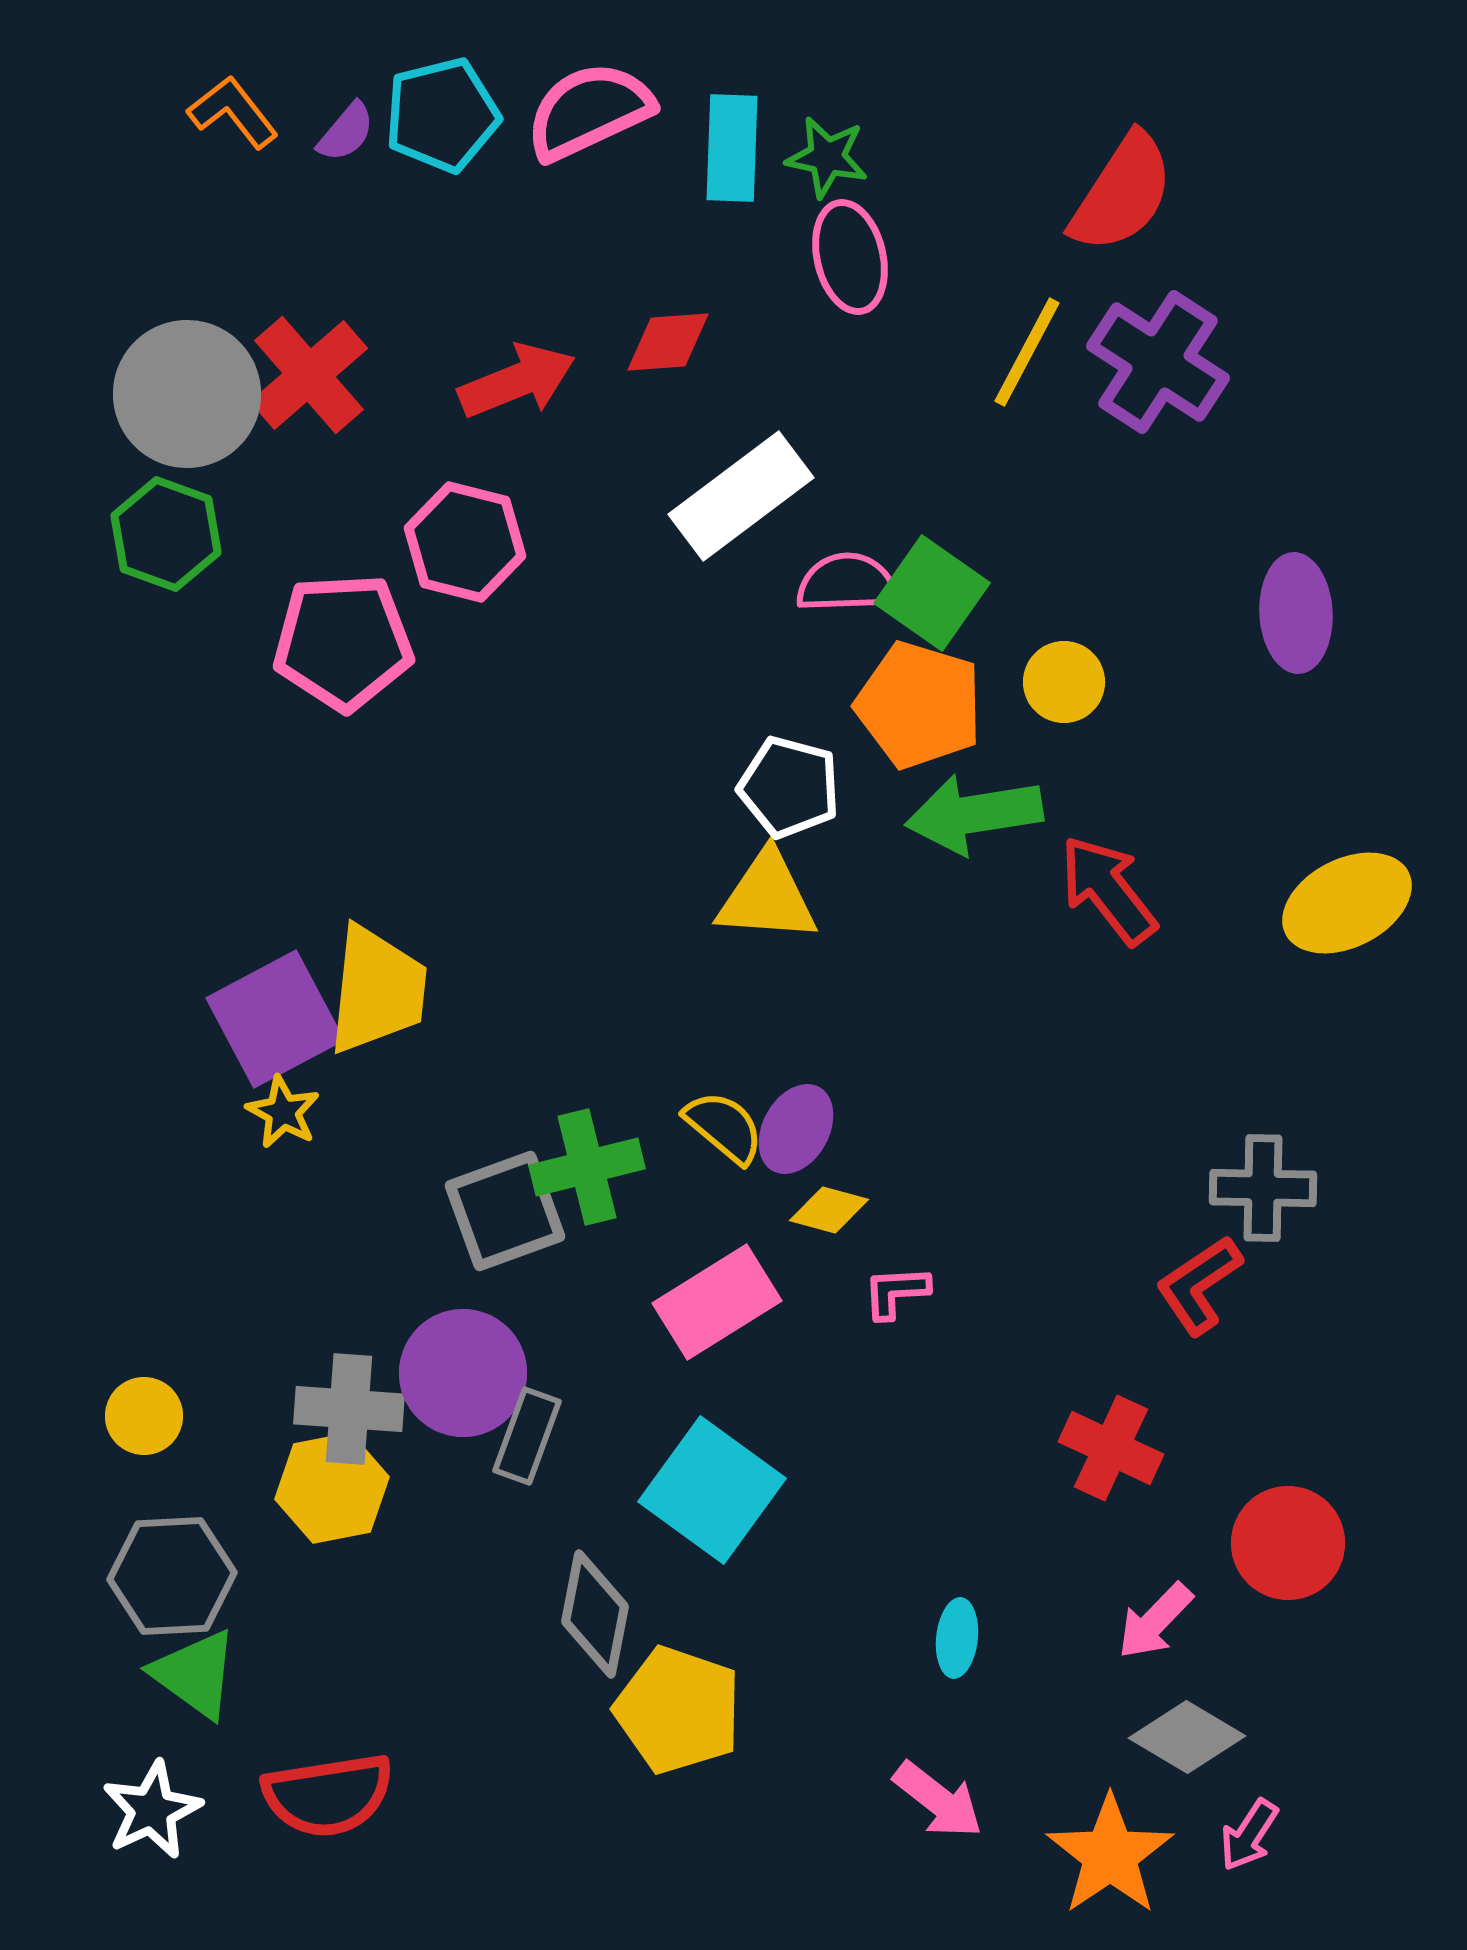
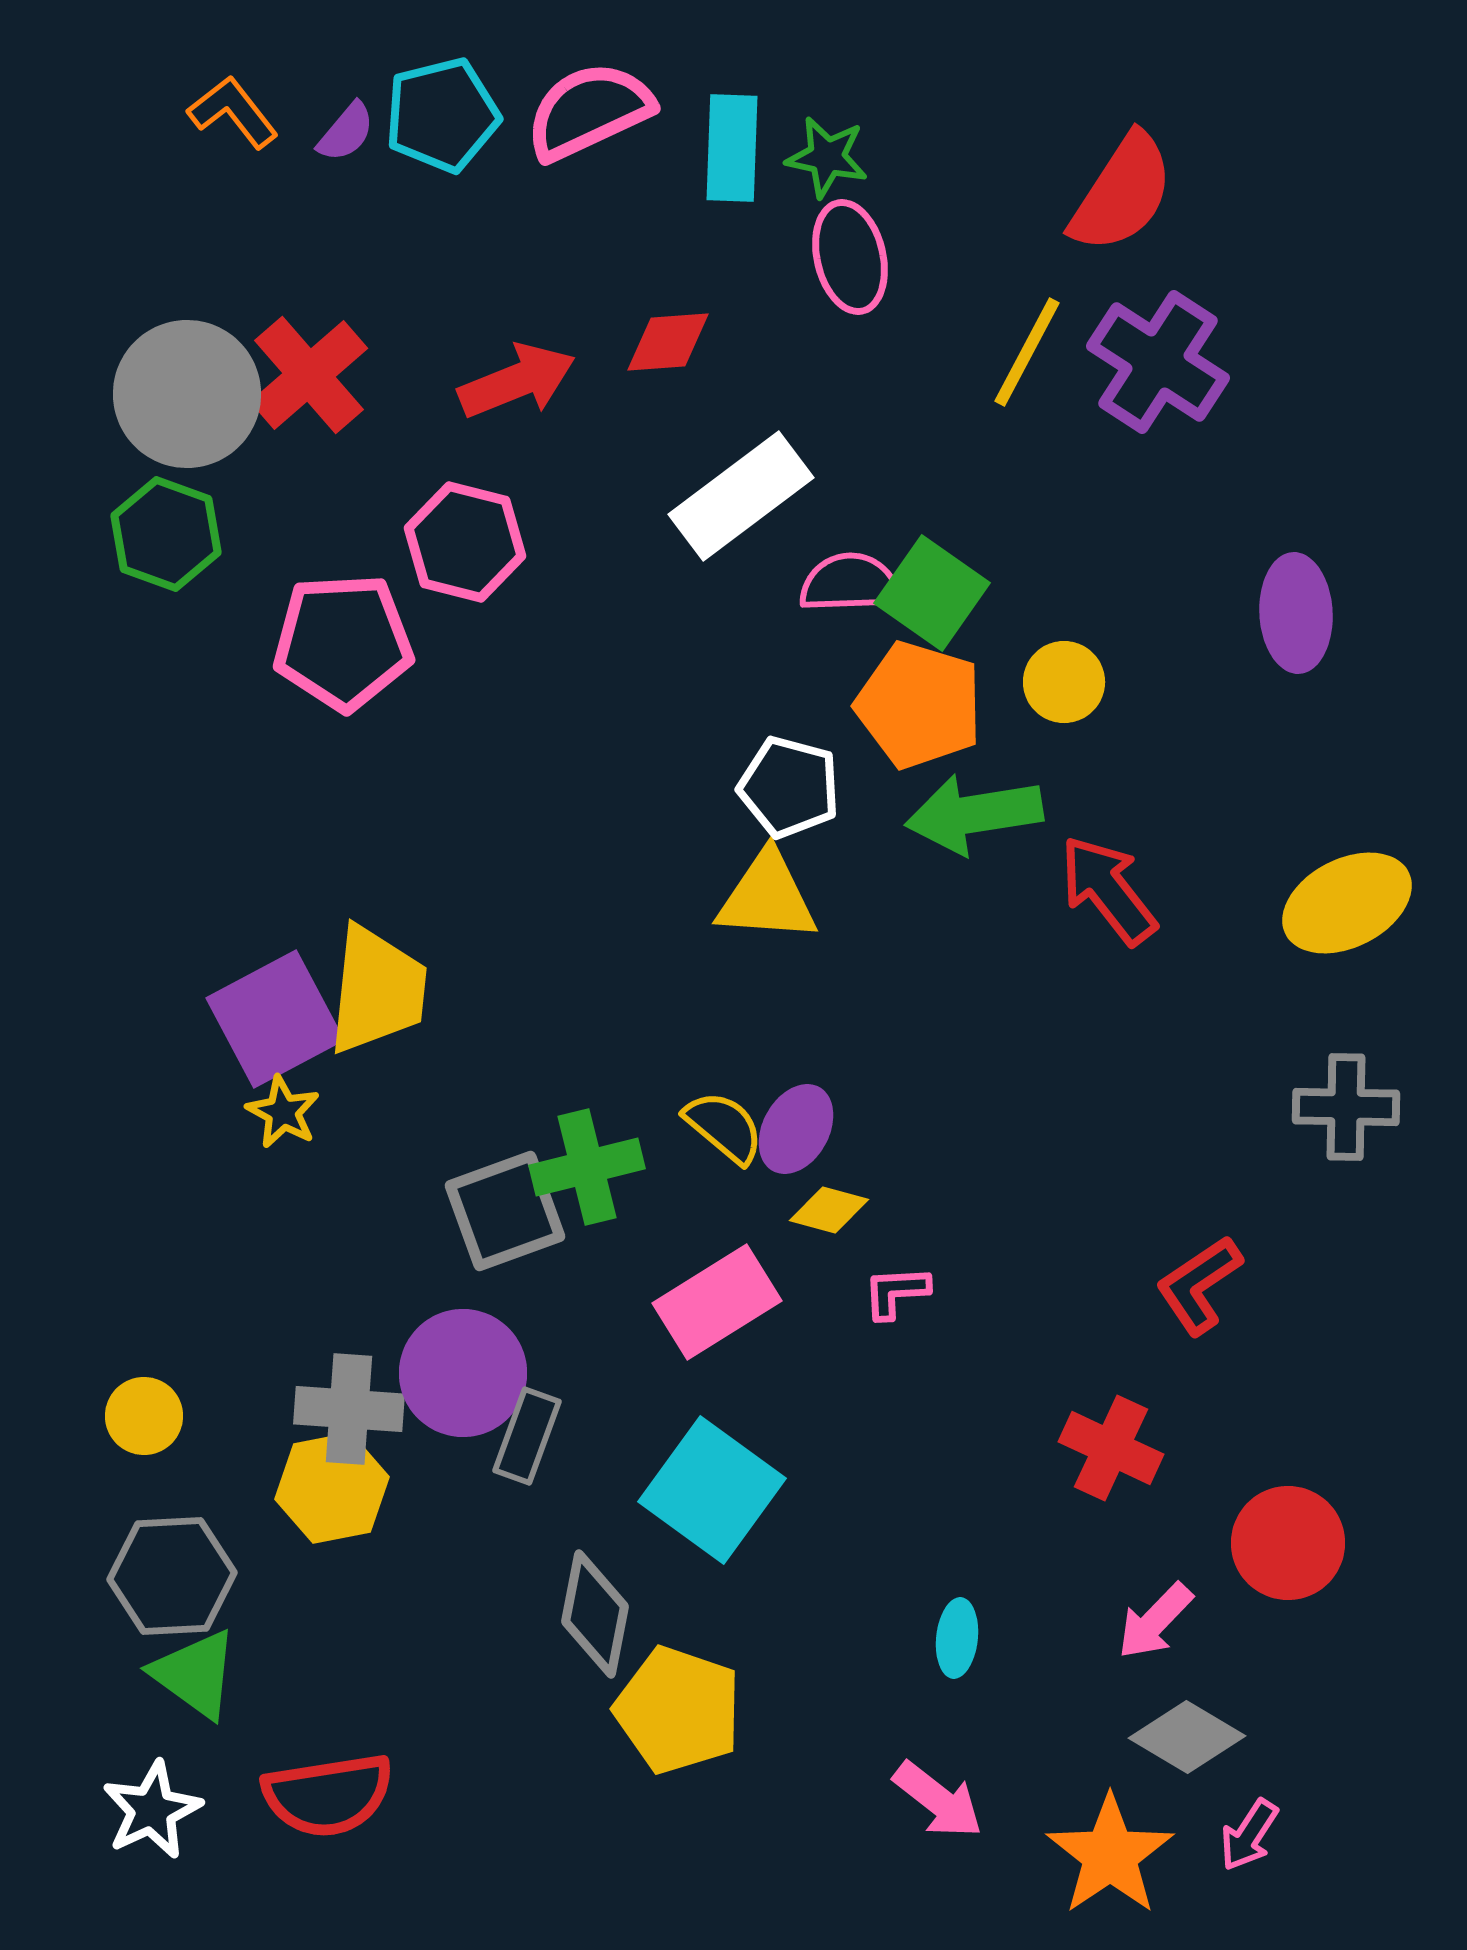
pink semicircle at (847, 583): moved 3 px right
gray cross at (1263, 1188): moved 83 px right, 81 px up
